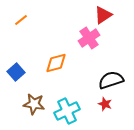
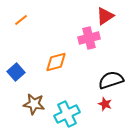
red triangle: moved 2 px right, 1 px down
pink cross: rotated 20 degrees clockwise
orange diamond: moved 1 px up
cyan cross: moved 3 px down
